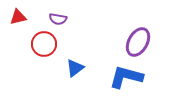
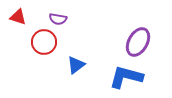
red triangle: rotated 30 degrees clockwise
red circle: moved 2 px up
blue triangle: moved 1 px right, 3 px up
